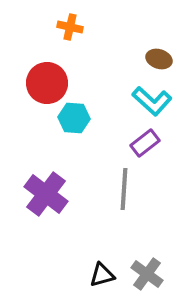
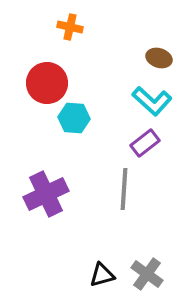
brown ellipse: moved 1 px up
purple cross: rotated 27 degrees clockwise
